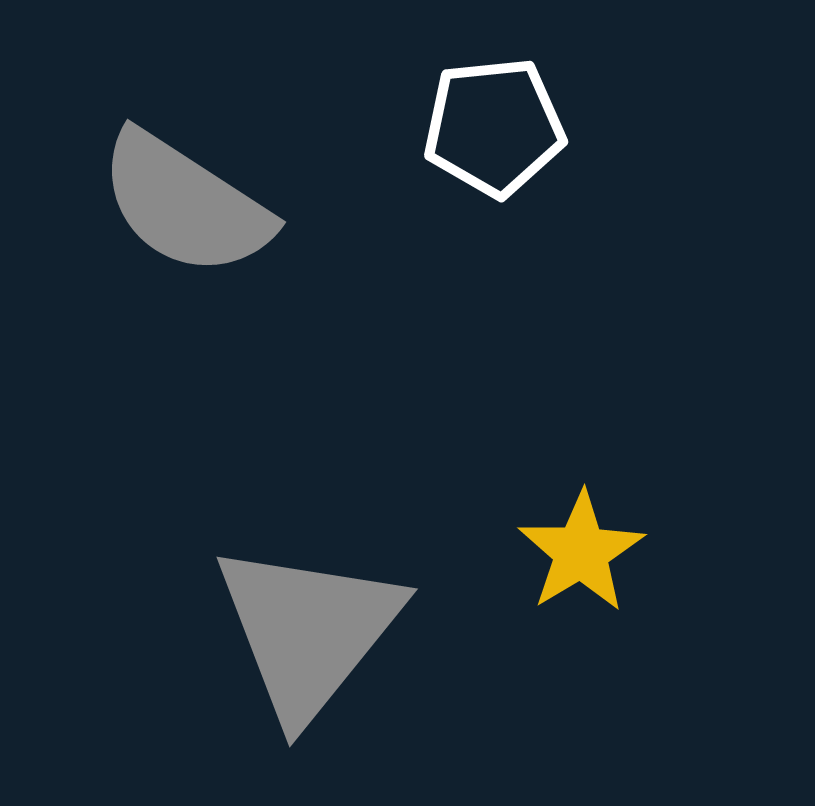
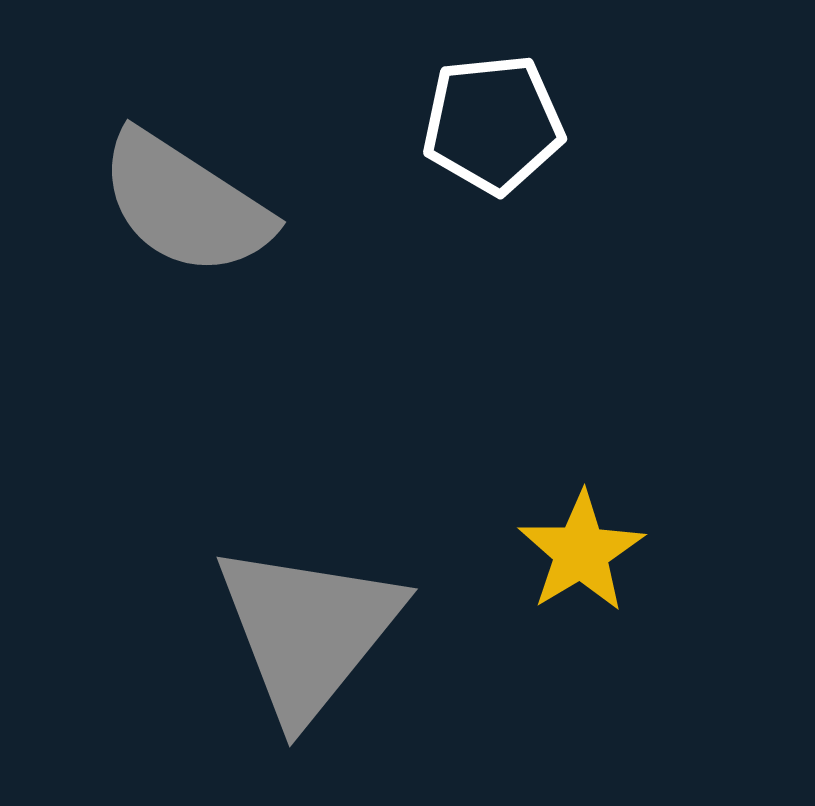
white pentagon: moved 1 px left, 3 px up
